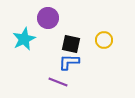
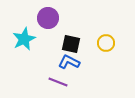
yellow circle: moved 2 px right, 3 px down
blue L-shape: rotated 25 degrees clockwise
